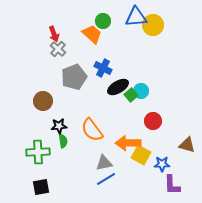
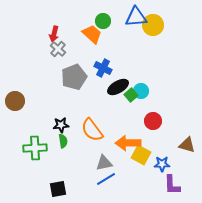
red arrow: rotated 35 degrees clockwise
brown circle: moved 28 px left
black star: moved 2 px right, 1 px up
green cross: moved 3 px left, 4 px up
black square: moved 17 px right, 2 px down
